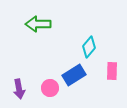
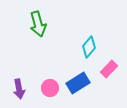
green arrow: rotated 105 degrees counterclockwise
pink rectangle: moved 3 px left, 2 px up; rotated 42 degrees clockwise
blue rectangle: moved 4 px right, 8 px down
